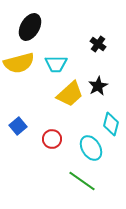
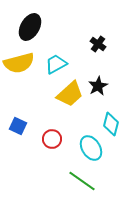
cyan trapezoid: rotated 150 degrees clockwise
blue square: rotated 24 degrees counterclockwise
